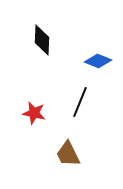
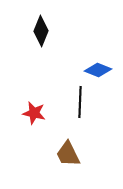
black diamond: moved 1 px left, 9 px up; rotated 20 degrees clockwise
blue diamond: moved 9 px down
black line: rotated 20 degrees counterclockwise
